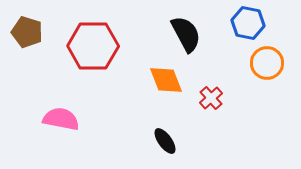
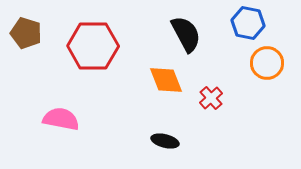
brown pentagon: moved 1 px left, 1 px down
black ellipse: rotated 40 degrees counterclockwise
